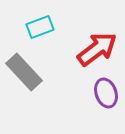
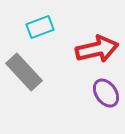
red arrow: rotated 24 degrees clockwise
purple ellipse: rotated 16 degrees counterclockwise
